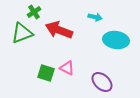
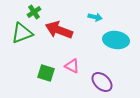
pink triangle: moved 5 px right, 2 px up
